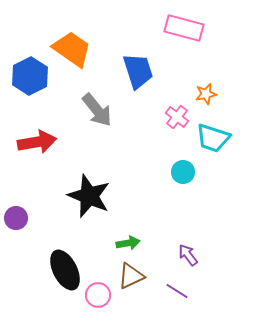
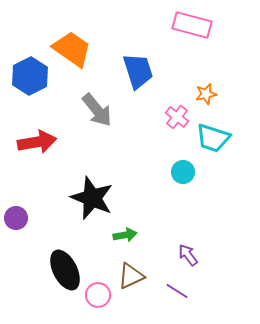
pink rectangle: moved 8 px right, 3 px up
black star: moved 3 px right, 2 px down
green arrow: moved 3 px left, 8 px up
